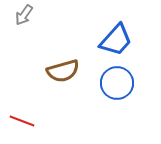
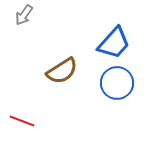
blue trapezoid: moved 2 px left, 3 px down
brown semicircle: moved 1 px left; rotated 16 degrees counterclockwise
